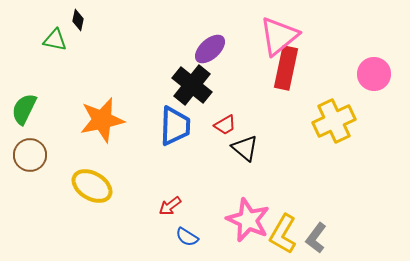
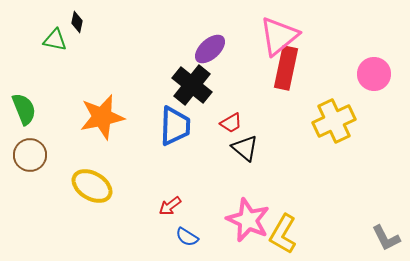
black diamond: moved 1 px left, 2 px down
green semicircle: rotated 132 degrees clockwise
orange star: moved 3 px up
red trapezoid: moved 6 px right, 2 px up
gray L-shape: moved 70 px right; rotated 64 degrees counterclockwise
